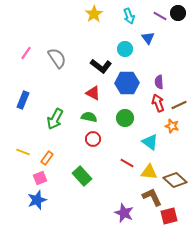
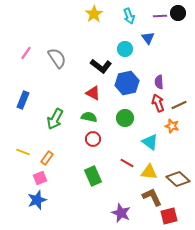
purple line: rotated 32 degrees counterclockwise
blue hexagon: rotated 10 degrees counterclockwise
green rectangle: moved 11 px right; rotated 18 degrees clockwise
brown diamond: moved 3 px right, 1 px up
purple star: moved 3 px left
